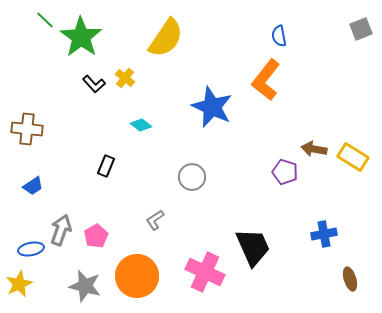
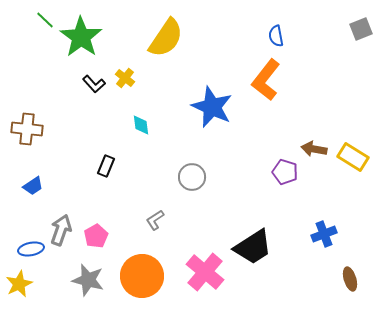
blue semicircle: moved 3 px left
cyan diamond: rotated 45 degrees clockwise
blue cross: rotated 10 degrees counterclockwise
black trapezoid: rotated 81 degrees clockwise
pink cross: rotated 15 degrees clockwise
orange circle: moved 5 px right
gray star: moved 3 px right, 6 px up
